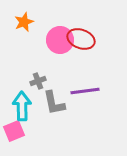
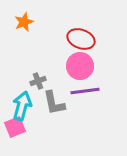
pink circle: moved 20 px right, 26 px down
cyan arrow: rotated 16 degrees clockwise
pink square: moved 1 px right, 4 px up
